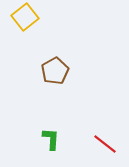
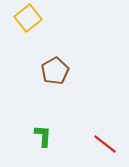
yellow square: moved 3 px right, 1 px down
green L-shape: moved 8 px left, 3 px up
